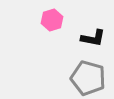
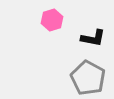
gray pentagon: rotated 12 degrees clockwise
